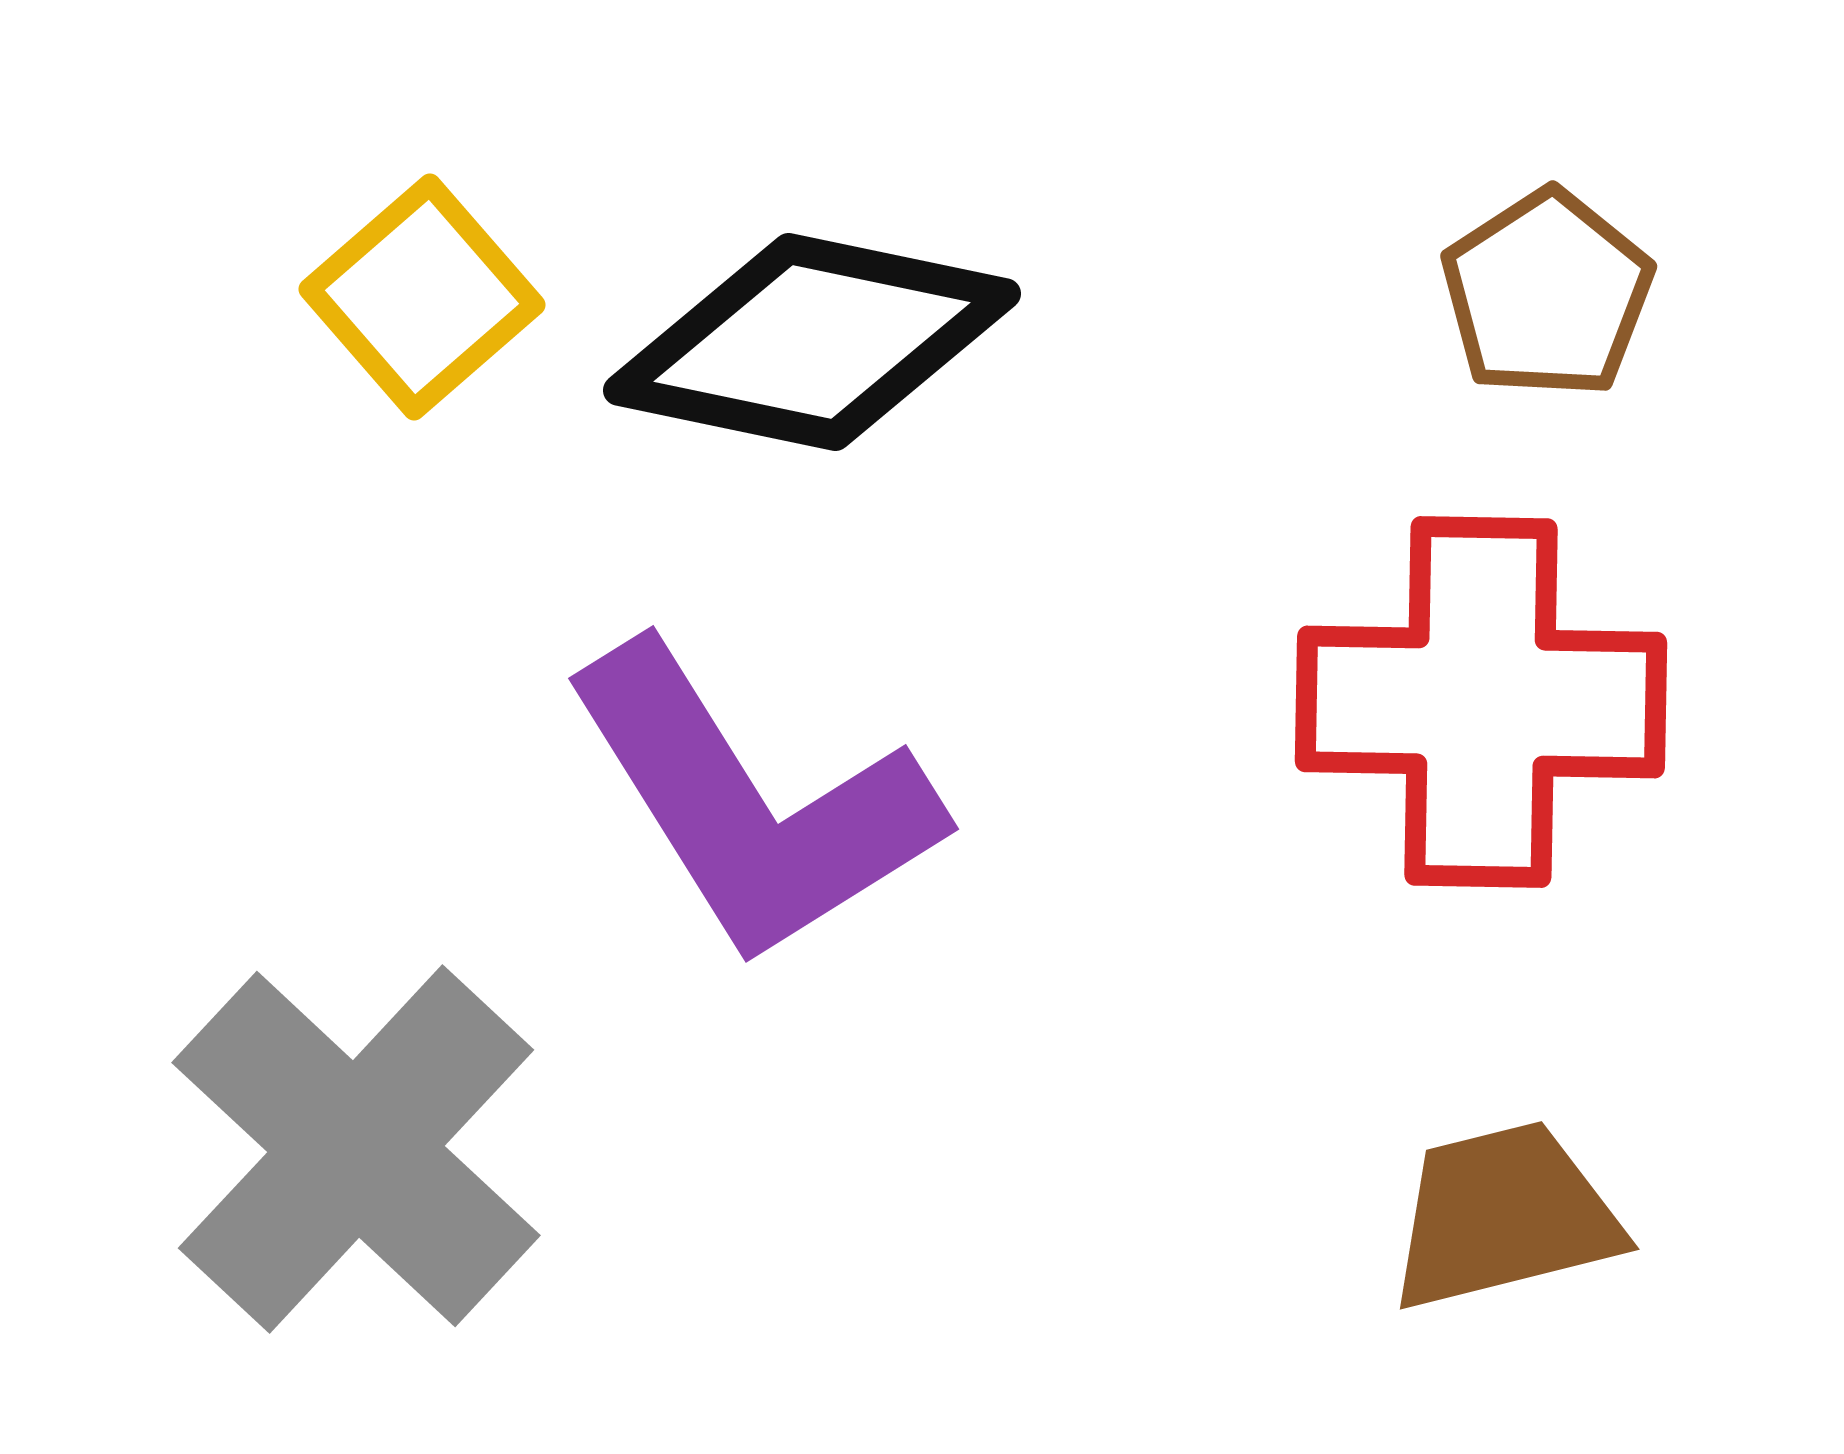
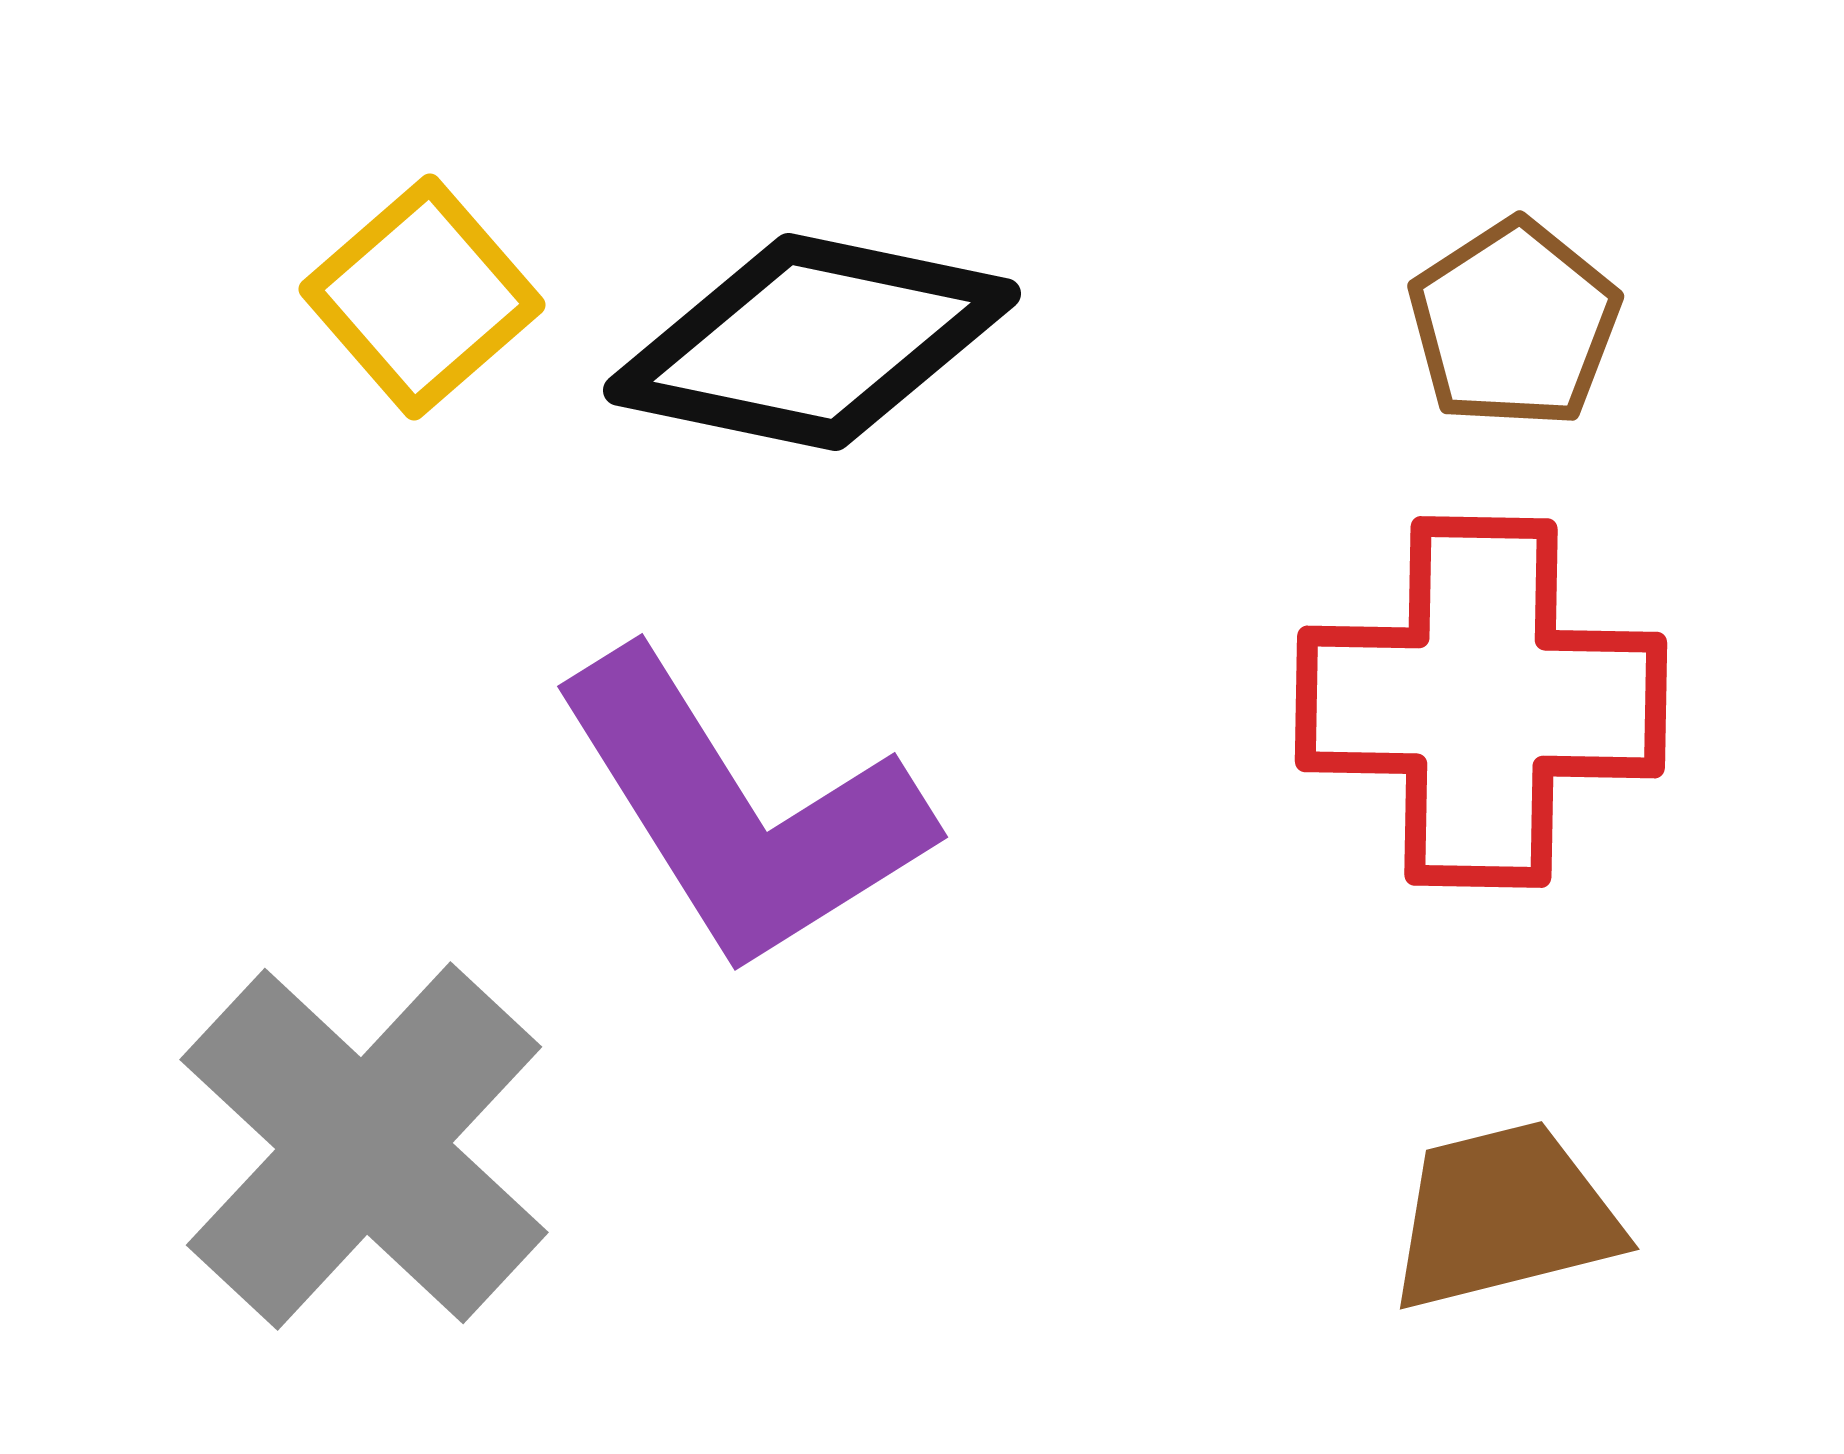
brown pentagon: moved 33 px left, 30 px down
purple L-shape: moved 11 px left, 8 px down
gray cross: moved 8 px right, 3 px up
